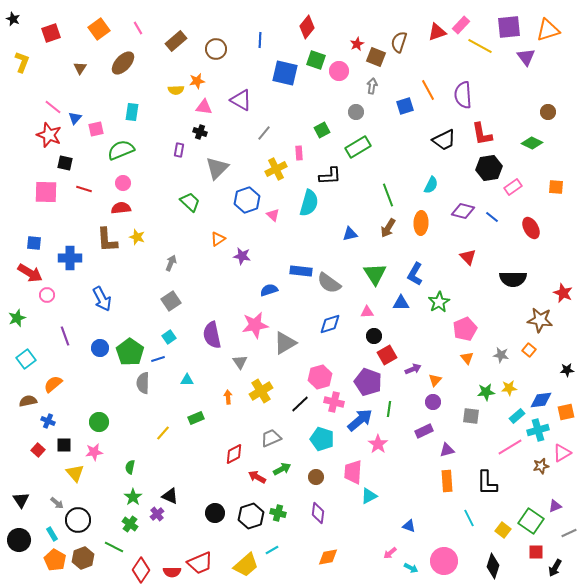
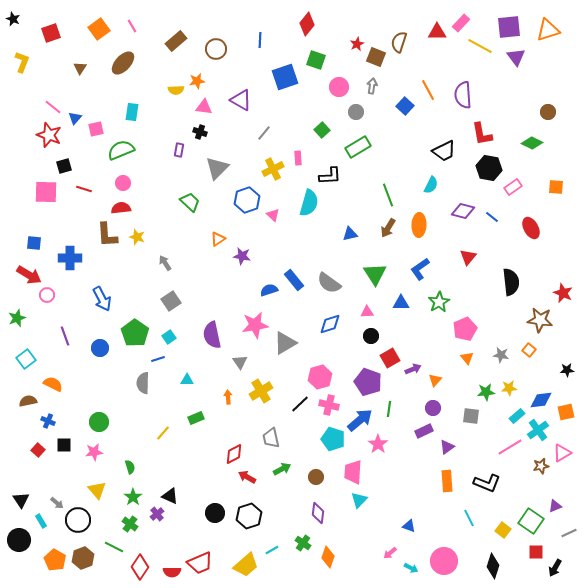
pink rectangle at (461, 25): moved 2 px up
red diamond at (307, 27): moved 3 px up
pink line at (138, 28): moved 6 px left, 2 px up
red triangle at (437, 32): rotated 18 degrees clockwise
purple triangle at (526, 57): moved 10 px left
pink circle at (339, 71): moved 16 px down
blue square at (285, 73): moved 4 px down; rotated 32 degrees counterclockwise
blue square at (405, 106): rotated 30 degrees counterclockwise
green square at (322, 130): rotated 14 degrees counterclockwise
black trapezoid at (444, 140): moved 11 px down
pink rectangle at (299, 153): moved 1 px left, 5 px down
black square at (65, 163): moved 1 px left, 3 px down; rotated 28 degrees counterclockwise
black hexagon at (489, 168): rotated 20 degrees clockwise
yellow cross at (276, 169): moved 3 px left
orange ellipse at (421, 223): moved 2 px left, 2 px down
brown L-shape at (107, 240): moved 5 px up
red triangle at (468, 257): rotated 24 degrees clockwise
gray arrow at (171, 263): moved 6 px left; rotated 56 degrees counterclockwise
blue rectangle at (301, 271): moved 7 px left, 9 px down; rotated 45 degrees clockwise
red arrow at (30, 273): moved 1 px left, 2 px down
blue L-shape at (415, 274): moved 5 px right, 5 px up; rotated 25 degrees clockwise
black semicircle at (513, 279): moved 2 px left, 3 px down; rotated 96 degrees counterclockwise
black circle at (374, 336): moved 3 px left
green pentagon at (130, 352): moved 5 px right, 19 px up
red square at (387, 355): moved 3 px right, 3 px down
orange semicircle at (53, 384): rotated 66 degrees clockwise
pink cross at (334, 402): moved 5 px left, 3 px down
purple circle at (433, 402): moved 6 px down
cyan cross at (538, 430): rotated 20 degrees counterclockwise
gray trapezoid at (271, 438): rotated 80 degrees counterclockwise
cyan pentagon at (322, 439): moved 11 px right
purple triangle at (447, 450): moved 3 px up; rotated 21 degrees counterclockwise
green semicircle at (130, 467): rotated 152 degrees clockwise
yellow triangle at (75, 473): moved 22 px right, 17 px down
red arrow at (257, 477): moved 10 px left
black L-shape at (487, 483): rotated 68 degrees counterclockwise
cyan triangle at (369, 496): moved 10 px left, 4 px down; rotated 18 degrees counterclockwise
green cross at (278, 513): moved 25 px right, 30 px down; rotated 21 degrees clockwise
black hexagon at (251, 516): moved 2 px left
cyan rectangle at (52, 534): moved 11 px left, 13 px up
orange diamond at (328, 557): rotated 60 degrees counterclockwise
red diamond at (141, 570): moved 1 px left, 3 px up
